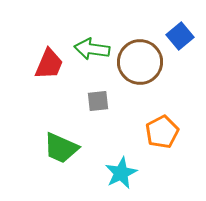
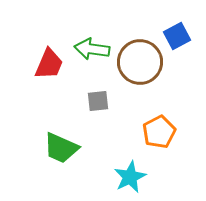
blue square: moved 3 px left; rotated 12 degrees clockwise
orange pentagon: moved 3 px left
cyan star: moved 9 px right, 4 px down
